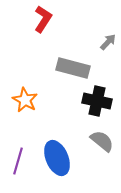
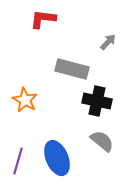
red L-shape: rotated 116 degrees counterclockwise
gray rectangle: moved 1 px left, 1 px down
